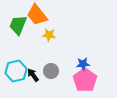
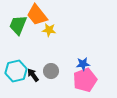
yellow star: moved 5 px up
pink pentagon: rotated 15 degrees clockwise
